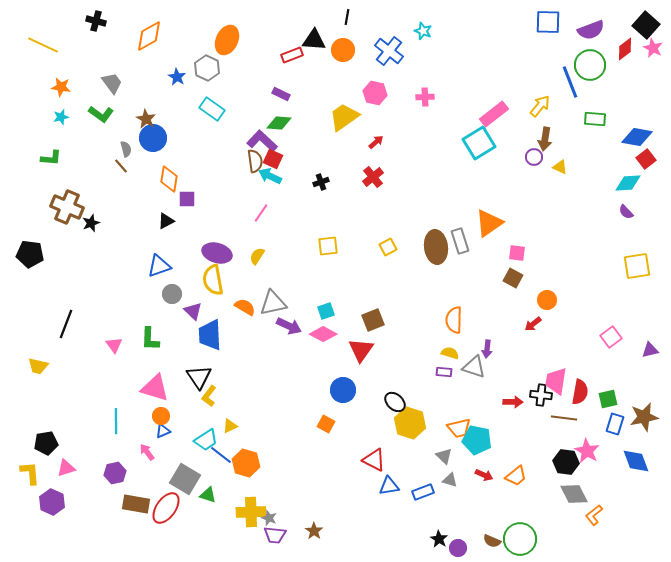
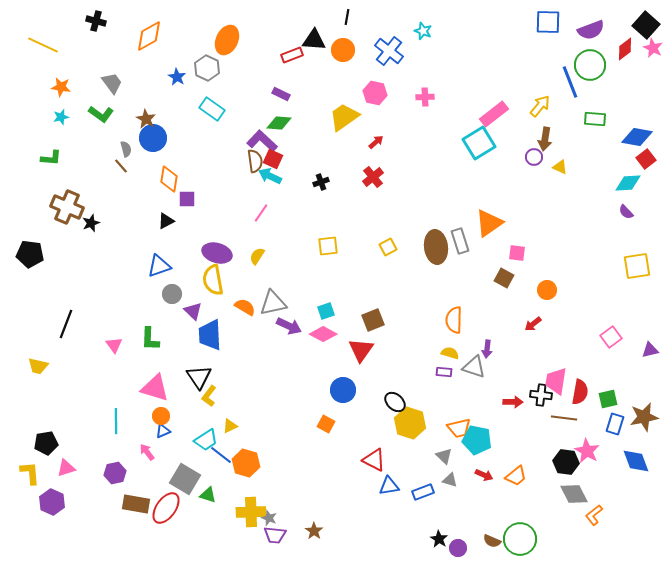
brown square at (513, 278): moved 9 px left
orange circle at (547, 300): moved 10 px up
